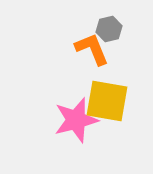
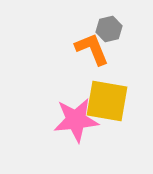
pink star: rotated 9 degrees clockwise
